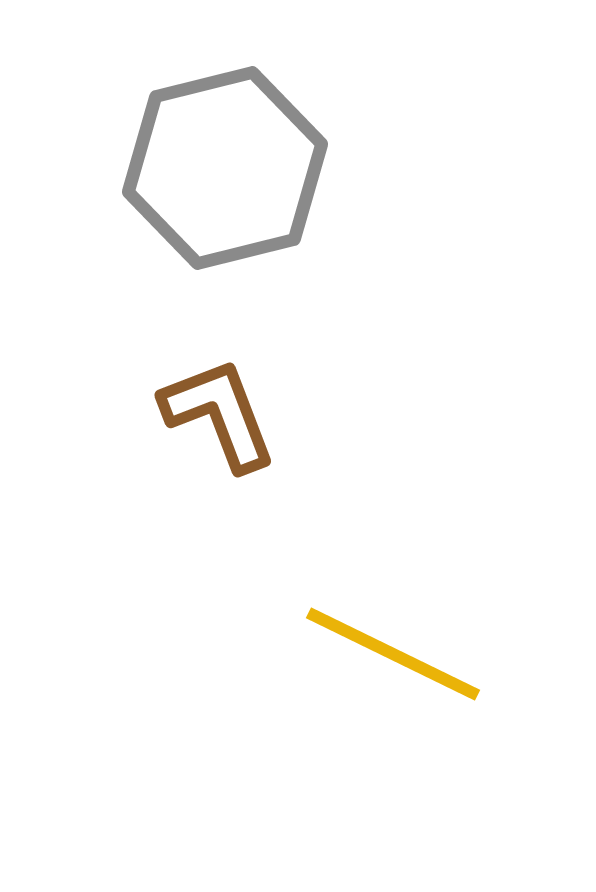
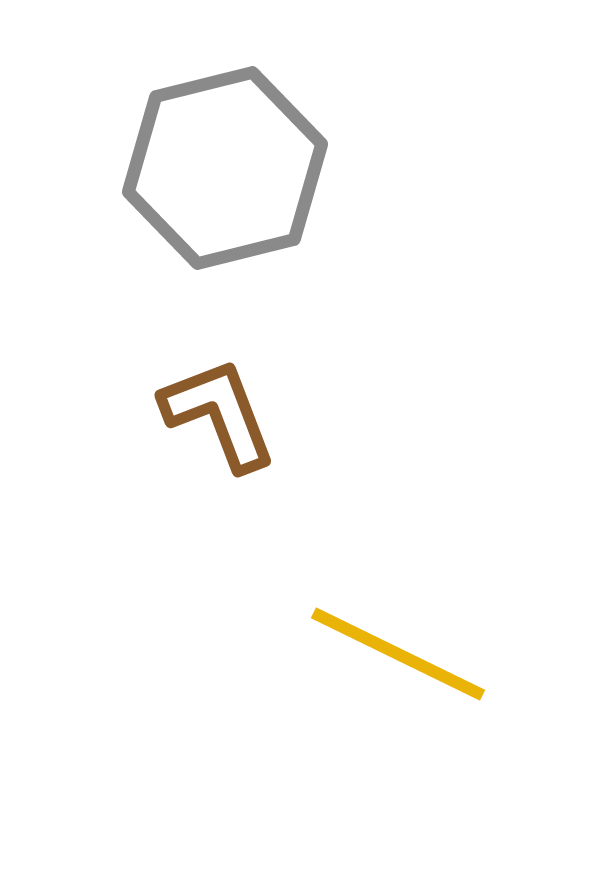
yellow line: moved 5 px right
